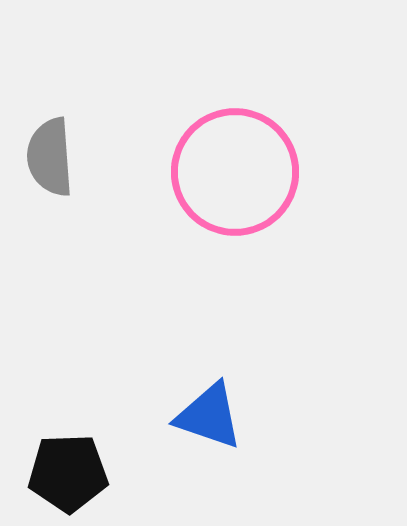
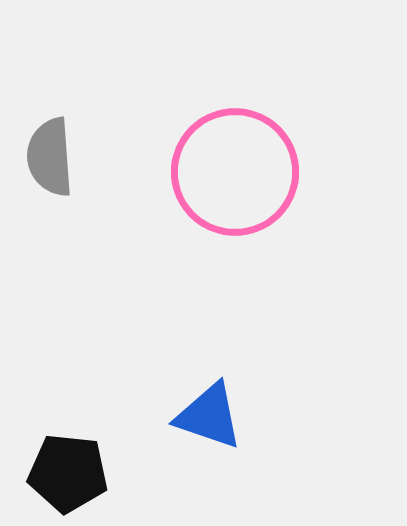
black pentagon: rotated 8 degrees clockwise
